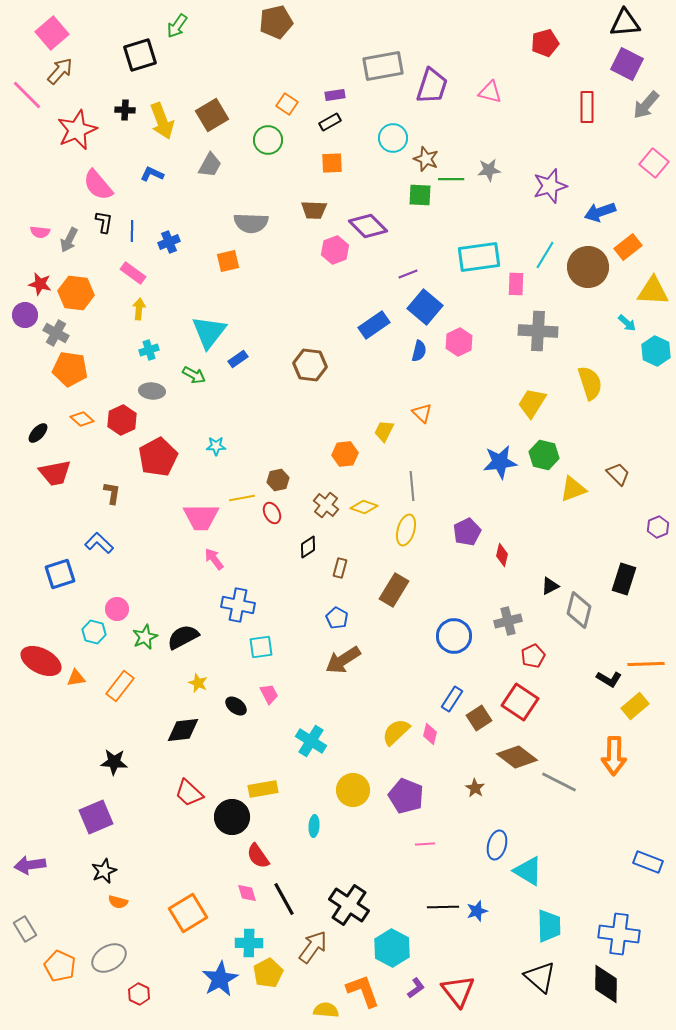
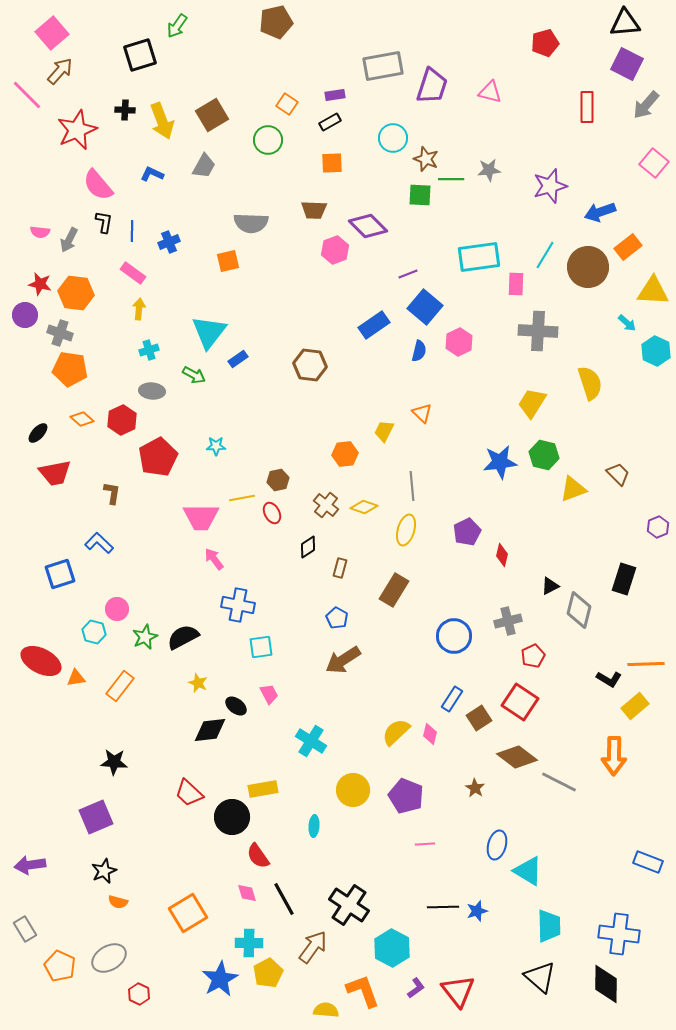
gray trapezoid at (210, 165): moved 6 px left, 1 px down
gray cross at (56, 333): moved 4 px right; rotated 10 degrees counterclockwise
black diamond at (183, 730): moved 27 px right
